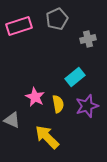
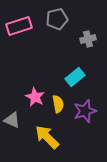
gray pentagon: rotated 10 degrees clockwise
purple star: moved 2 px left, 5 px down
